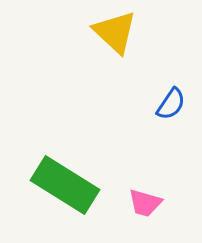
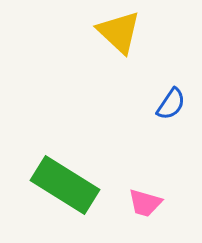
yellow triangle: moved 4 px right
